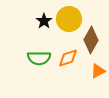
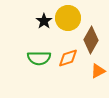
yellow circle: moved 1 px left, 1 px up
